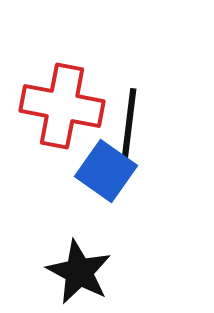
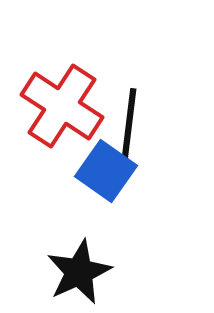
red cross: rotated 22 degrees clockwise
black star: rotated 20 degrees clockwise
